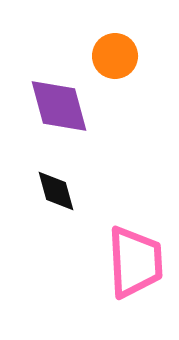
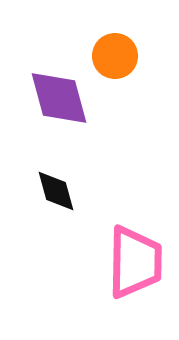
purple diamond: moved 8 px up
pink trapezoid: rotated 4 degrees clockwise
